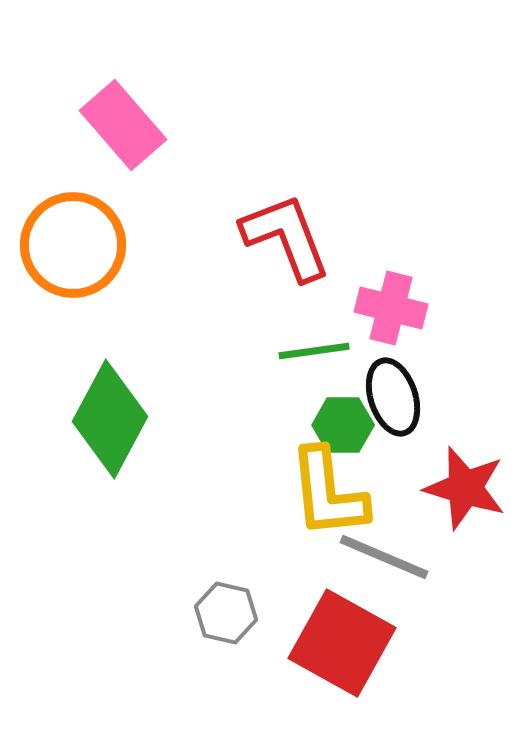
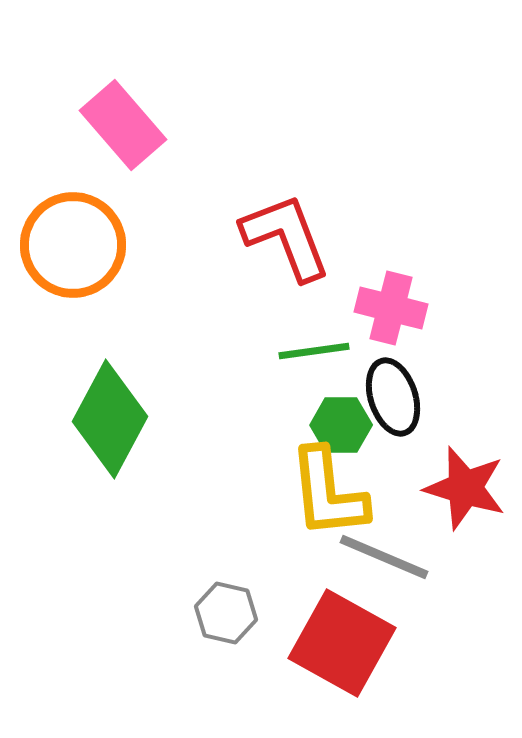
green hexagon: moved 2 px left
